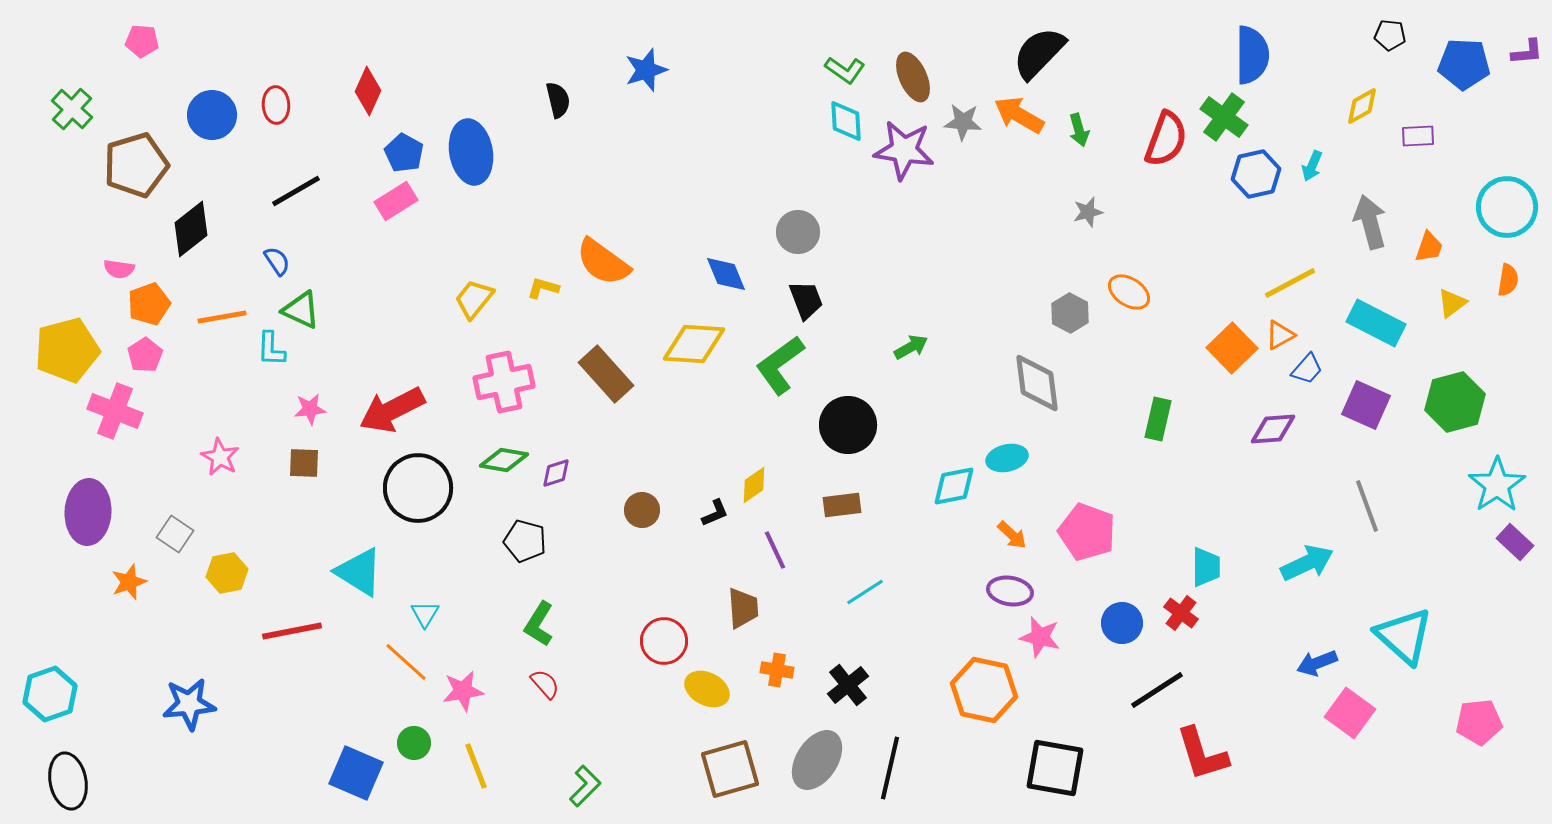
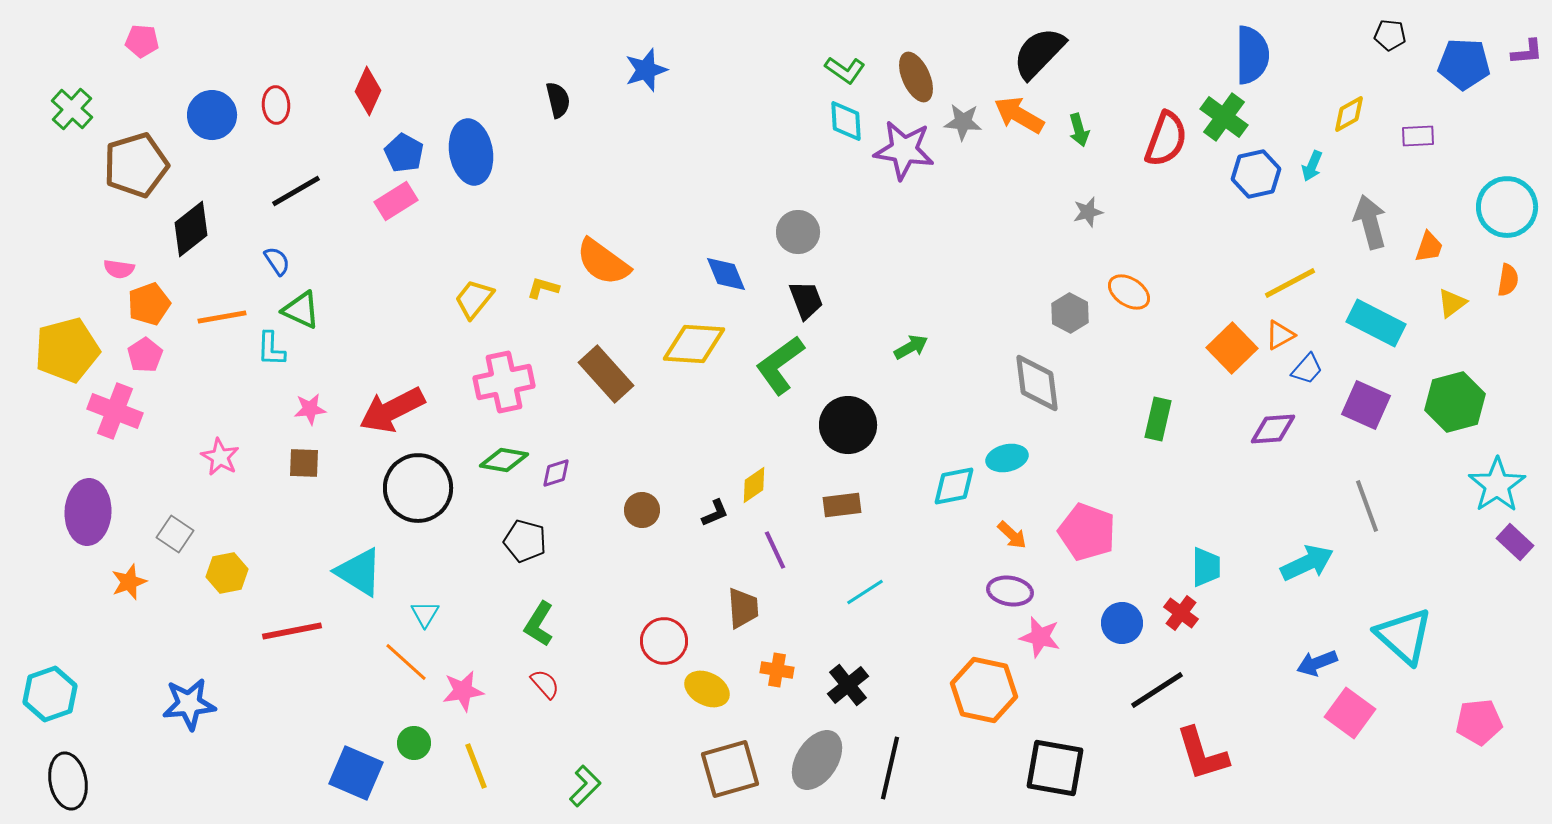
brown ellipse at (913, 77): moved 3 px right
yellow diamond at (1362, 106): moved 13 px left, 8 px down
